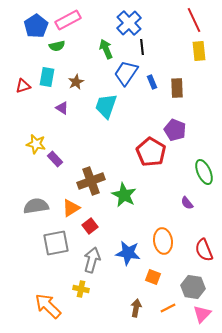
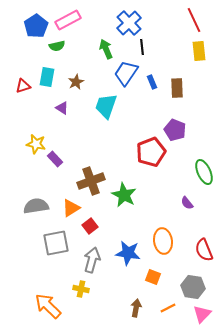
red pentagon: rotated 20 degrees clockwise
